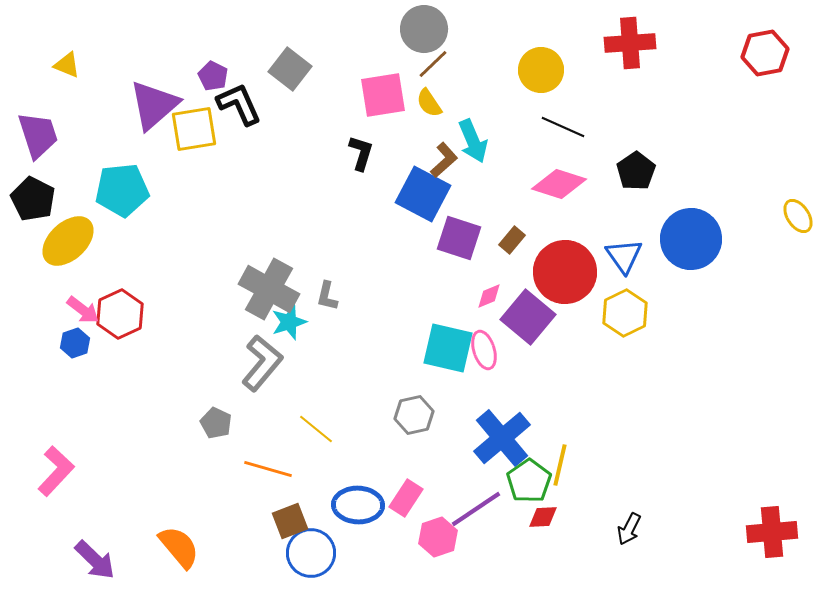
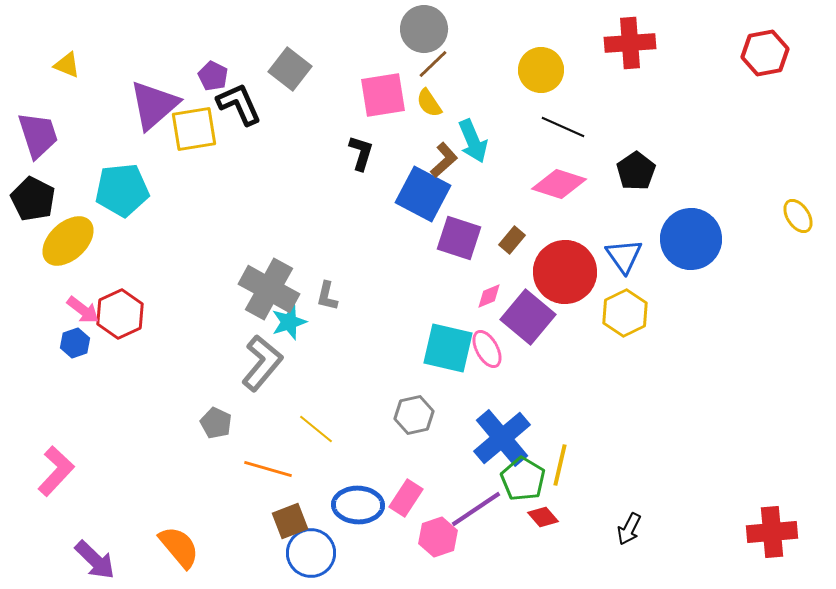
pink ellipse at (484, 350): moved 3 px right, 1 px up; rotated 12 degrees counterclockwise
green pentagon at (529, 481): moved 6 px left, 2 px up; rotated 6 degrees counterclockwise
red diamond at (543, 517): rotated 52 degrees clockwise
